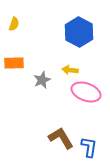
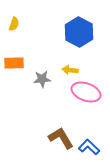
gray star: moved 1 px up; rotated 18 degrees clockwise
blue L-shape: rotated 55 degrees counterclockwise
